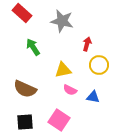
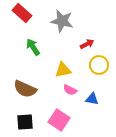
red arrow: rotated 48 degrees clockwise
blue triangle: moved 1 px left, 2 px down
